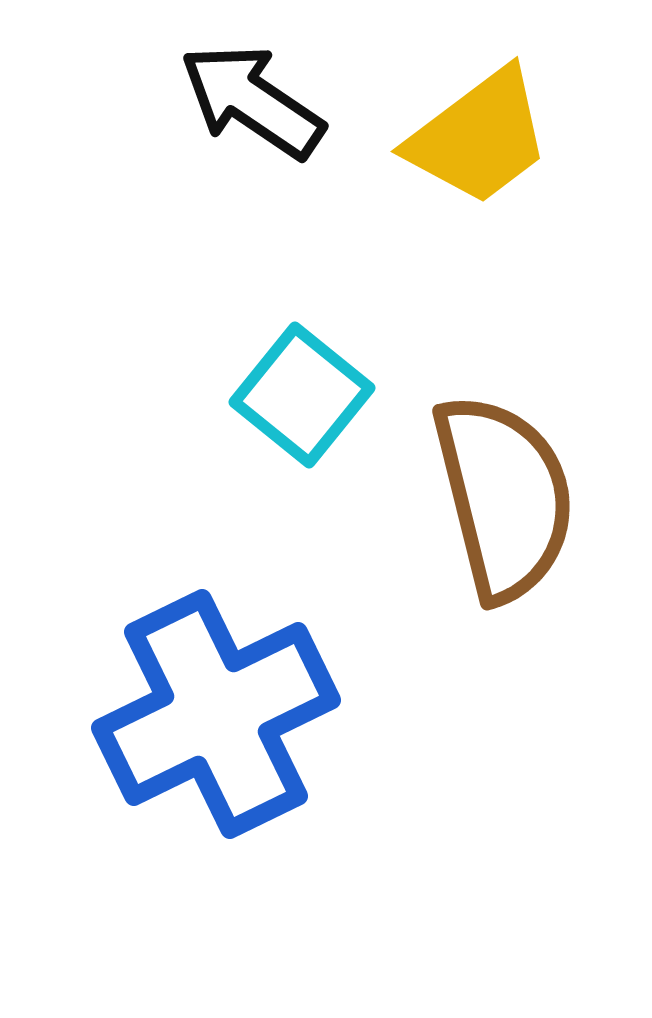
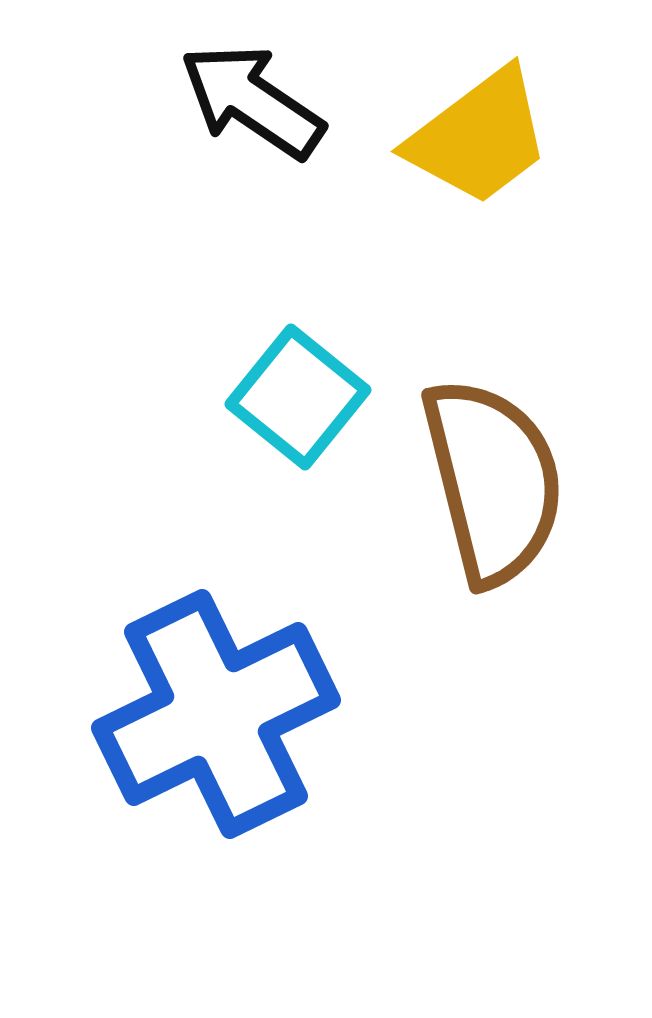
cyan square: moved 4 px left, 2 px down
brown semicircle: moved 11 px left, 16 px up
